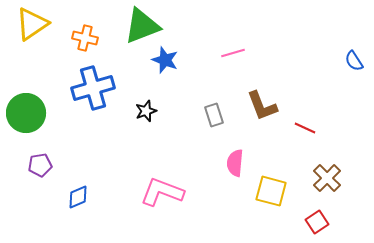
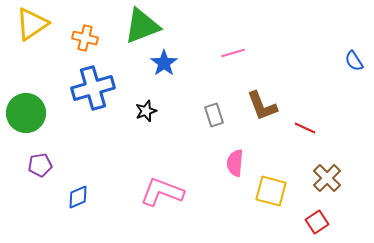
blue star: moved 1 px left, 3 px down; rotated 16 degrees clockwise
